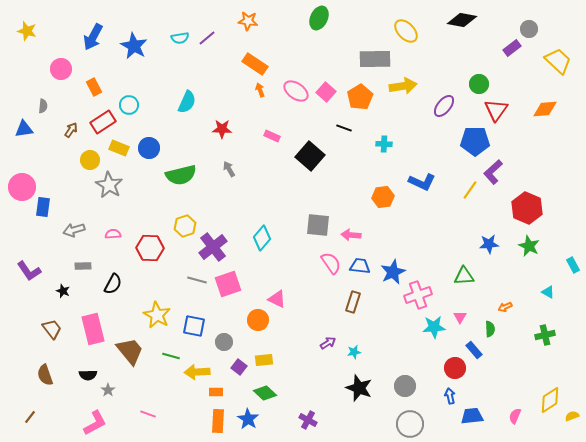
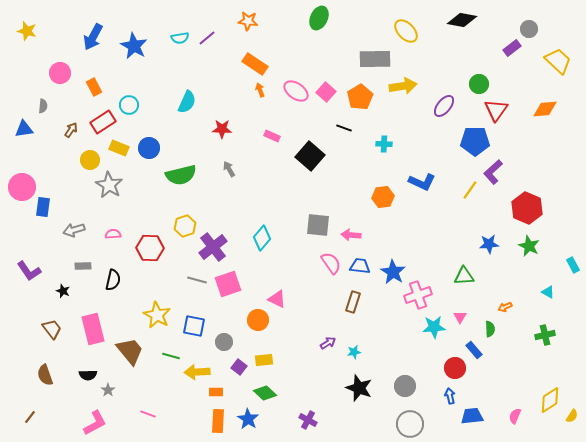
pink circle at (61, 69): moved 1 px left, 4 px down
blue star at (393, 272): rotated 15 degrees counterclockwise
black semicircle at (113, 284): moved 4 px up; rotated 15 degrees counterclockwise
yellow semicircle at (572, 416): rotated 144 degrees clockwise
